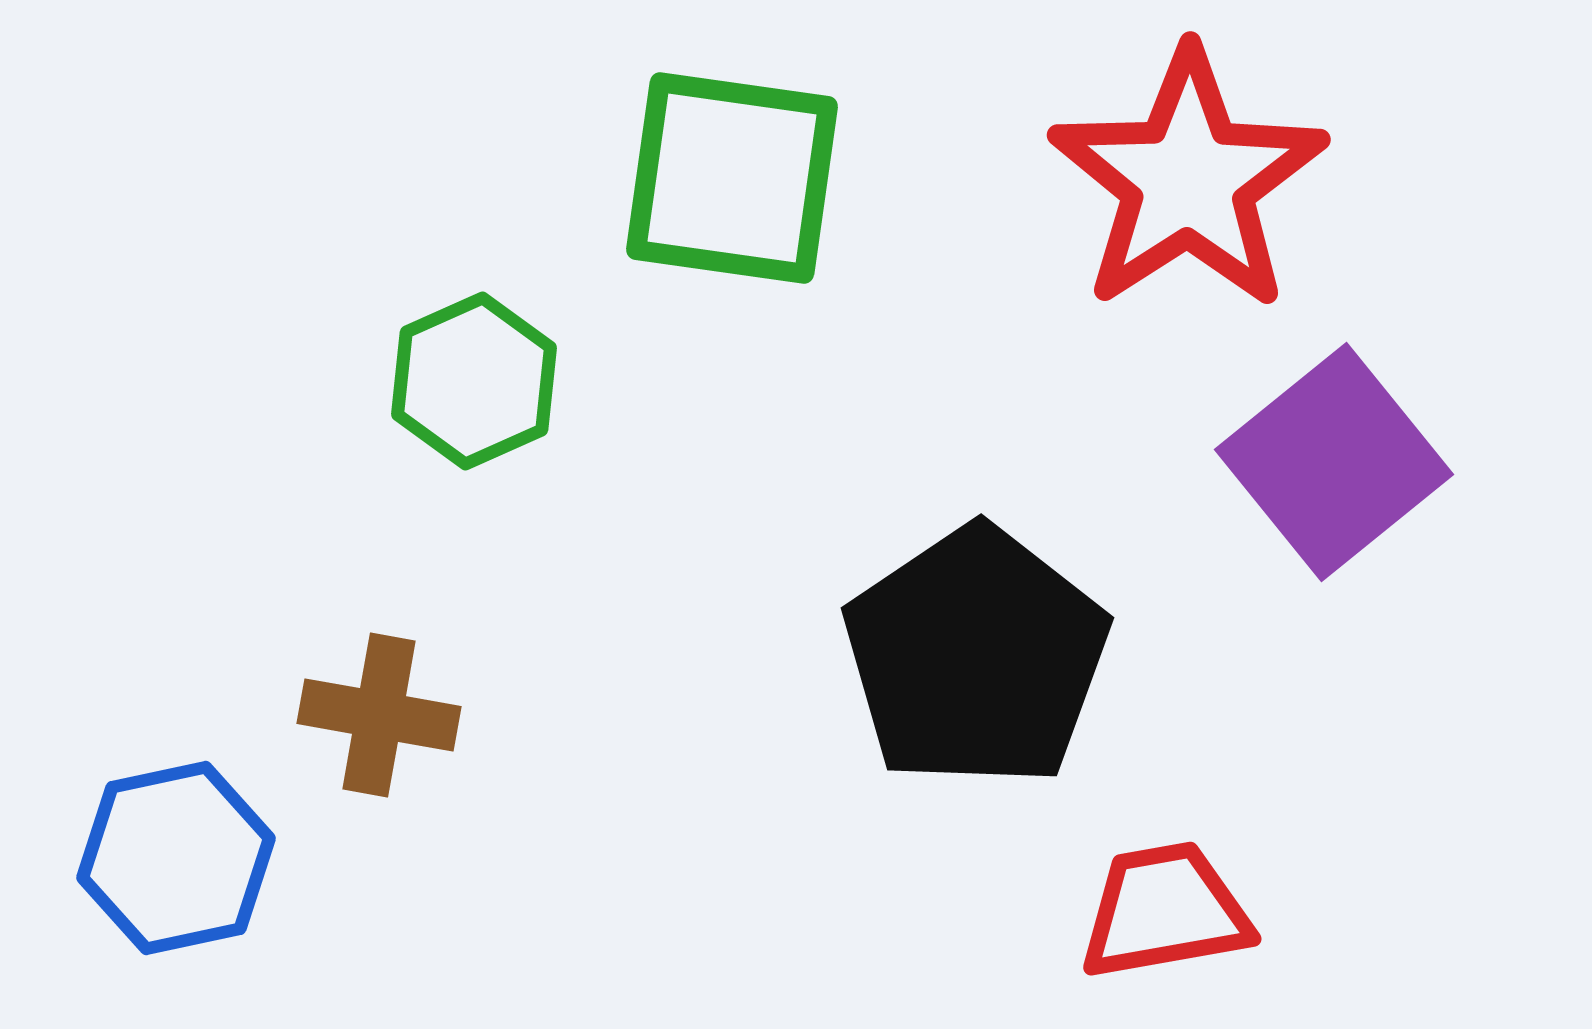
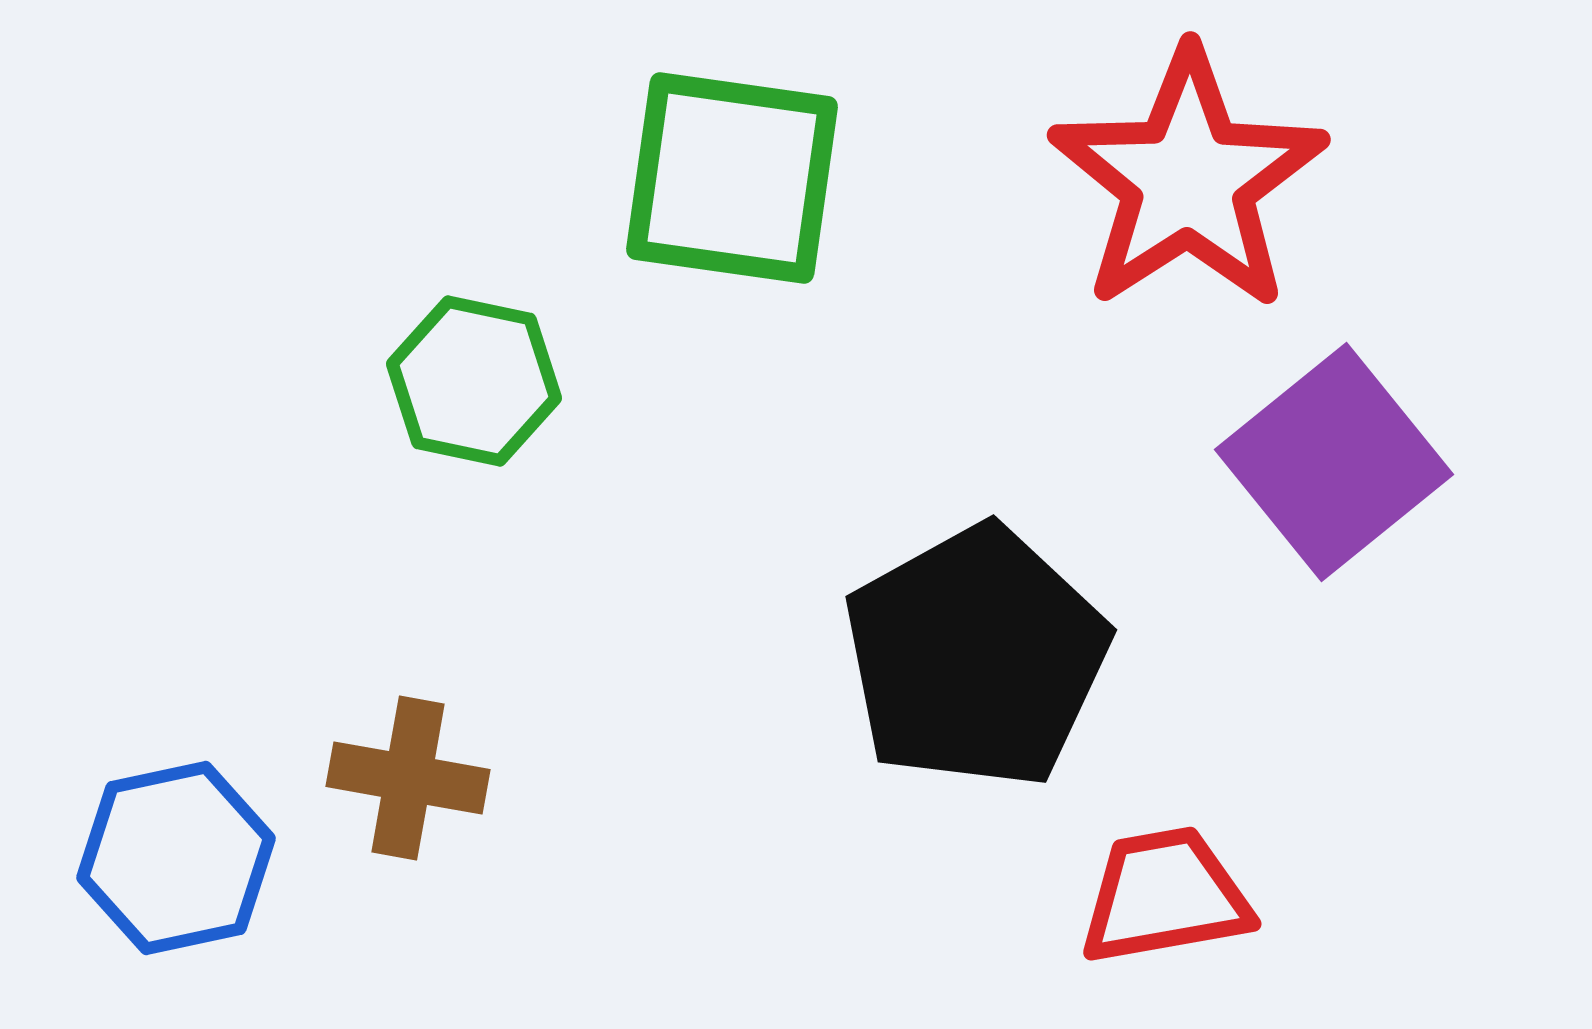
green hexagon: rotated 24 degrees counterclockwise
black pentagon: rotated 5 degrees clockwise
brown cross: moved 29 px right, 63 px down
red trapezoid: moved 15 px up
